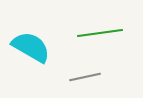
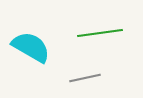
gray line: moved 1 px down
